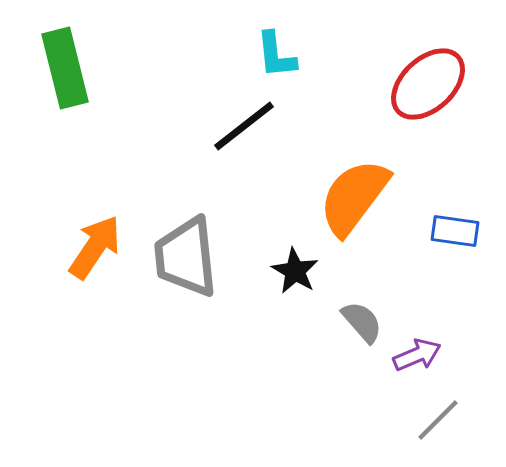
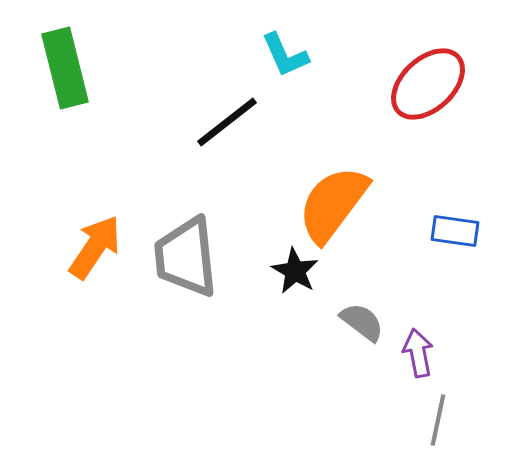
cyan L-shape: moved 9 px right; rotated 18 degrees counterclockwise
black line: moved 17 px left, 4 px up
orange semicircle: moved 21 px left, 7 px down
gray semicircle: rotated 12 degrees counterclockwise
purple arrow: moved 1 px right, 2 px up; rotated 78 degrees counterclockwise
gray line: rotated 33 degrees counterclockwise
